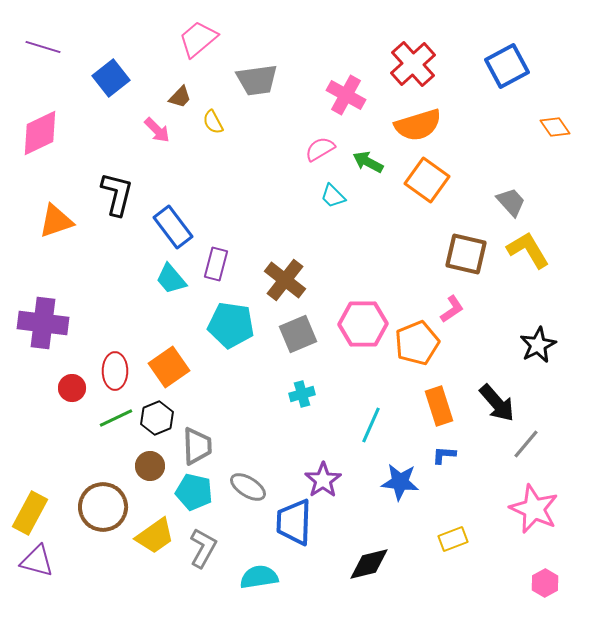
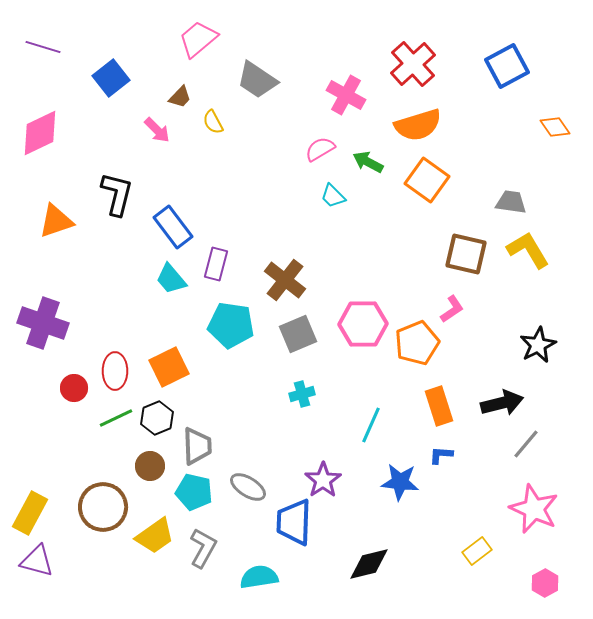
gray trapezoid at (257, 80): rotated 42 degrees clockwise
gray trapezoid at (511, 202): rotated 40 degrees counterclockwise
purple cross at (43, 323): rotated 12 degrees clockwise
orange square at (169, 367): rotated 9 degrees clockwise
red circle at (72, 388): moved 2 px right
black arrow at (497, 403): moved 5 px right; rotated 63 degrees counterclockwise
blue L-shape at (444, 455): moved 3 px left
yellow rectangle at (453, 539): moved 24 px right, 12 px down; rotated 16 degrees counterclockwise
